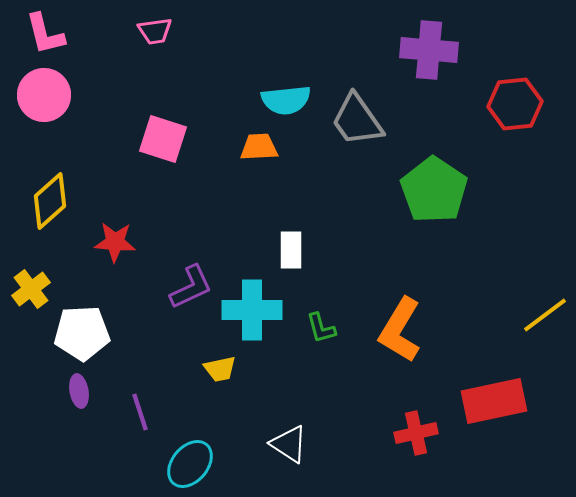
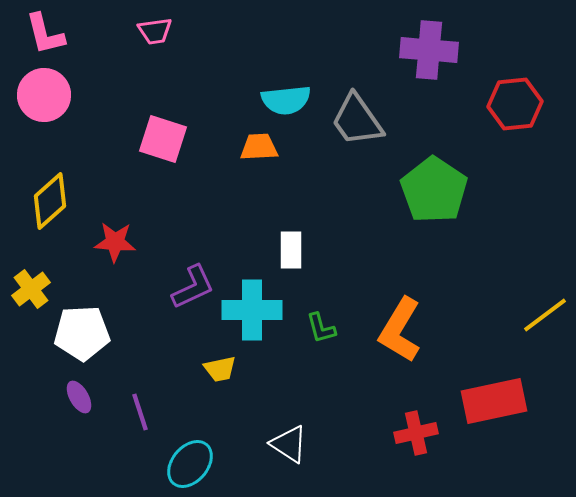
purple L-shape: moved 2 px right
purple ellipse: moved 6 px down; rotated 20 degrees counterclockwise
